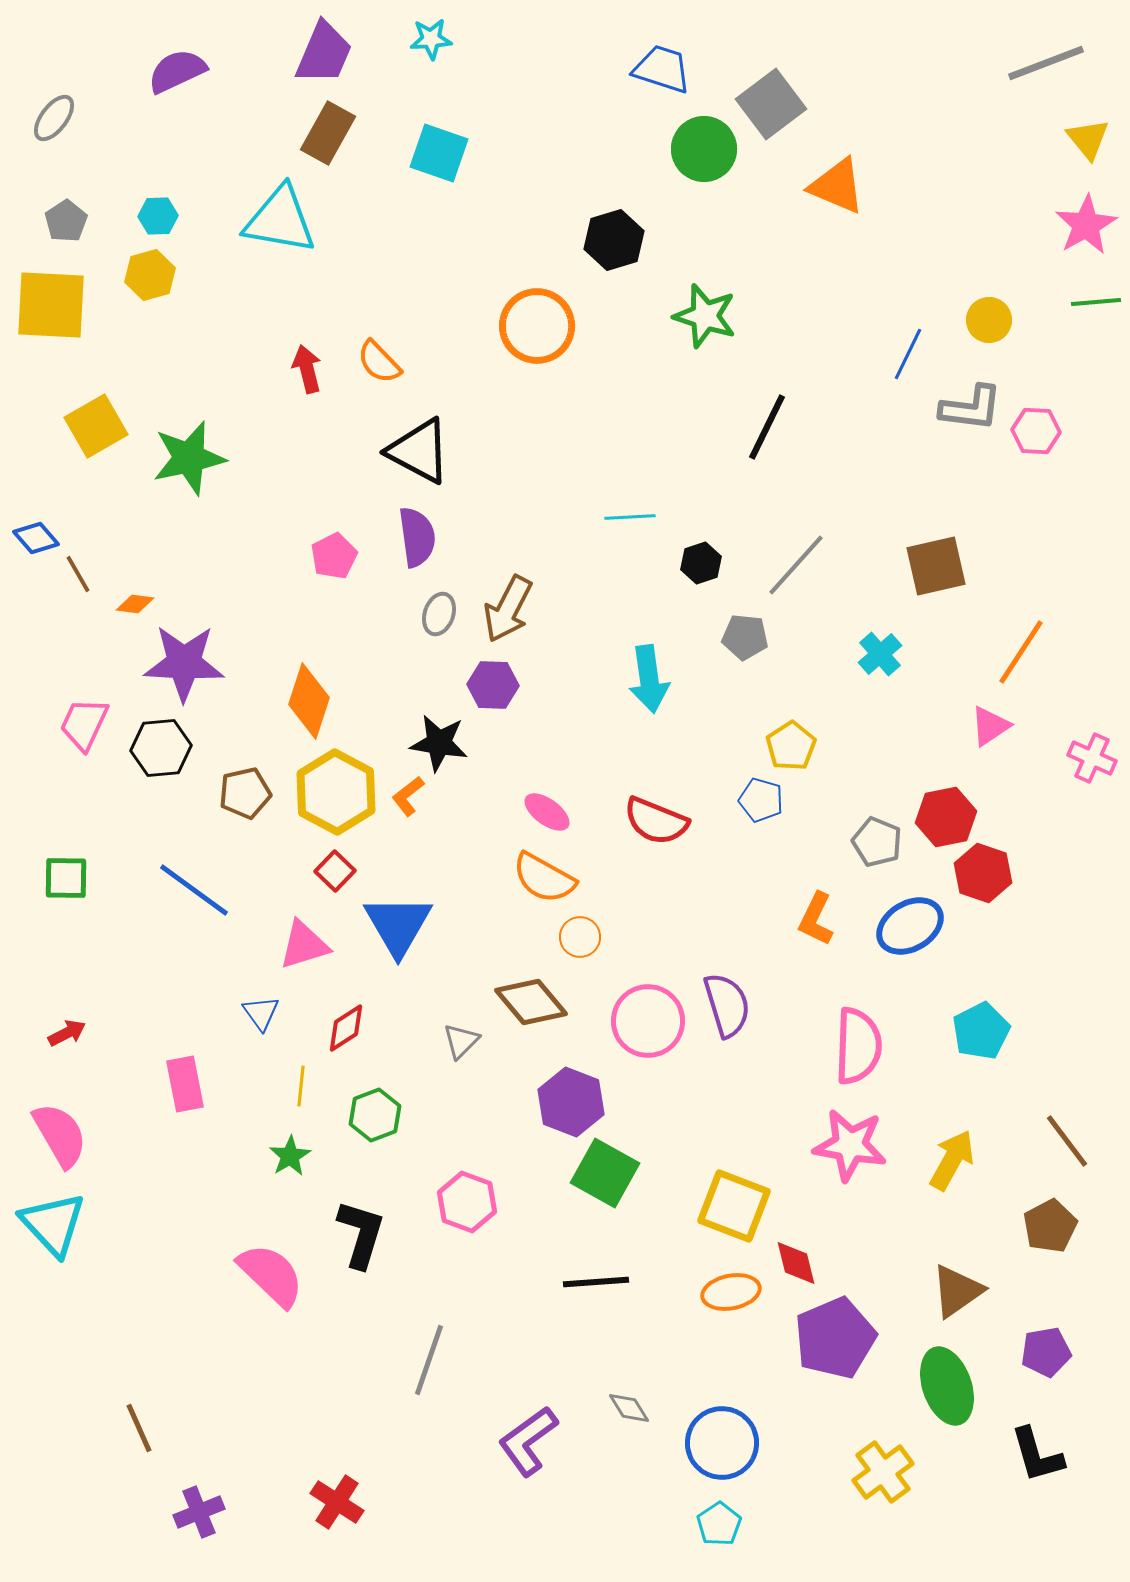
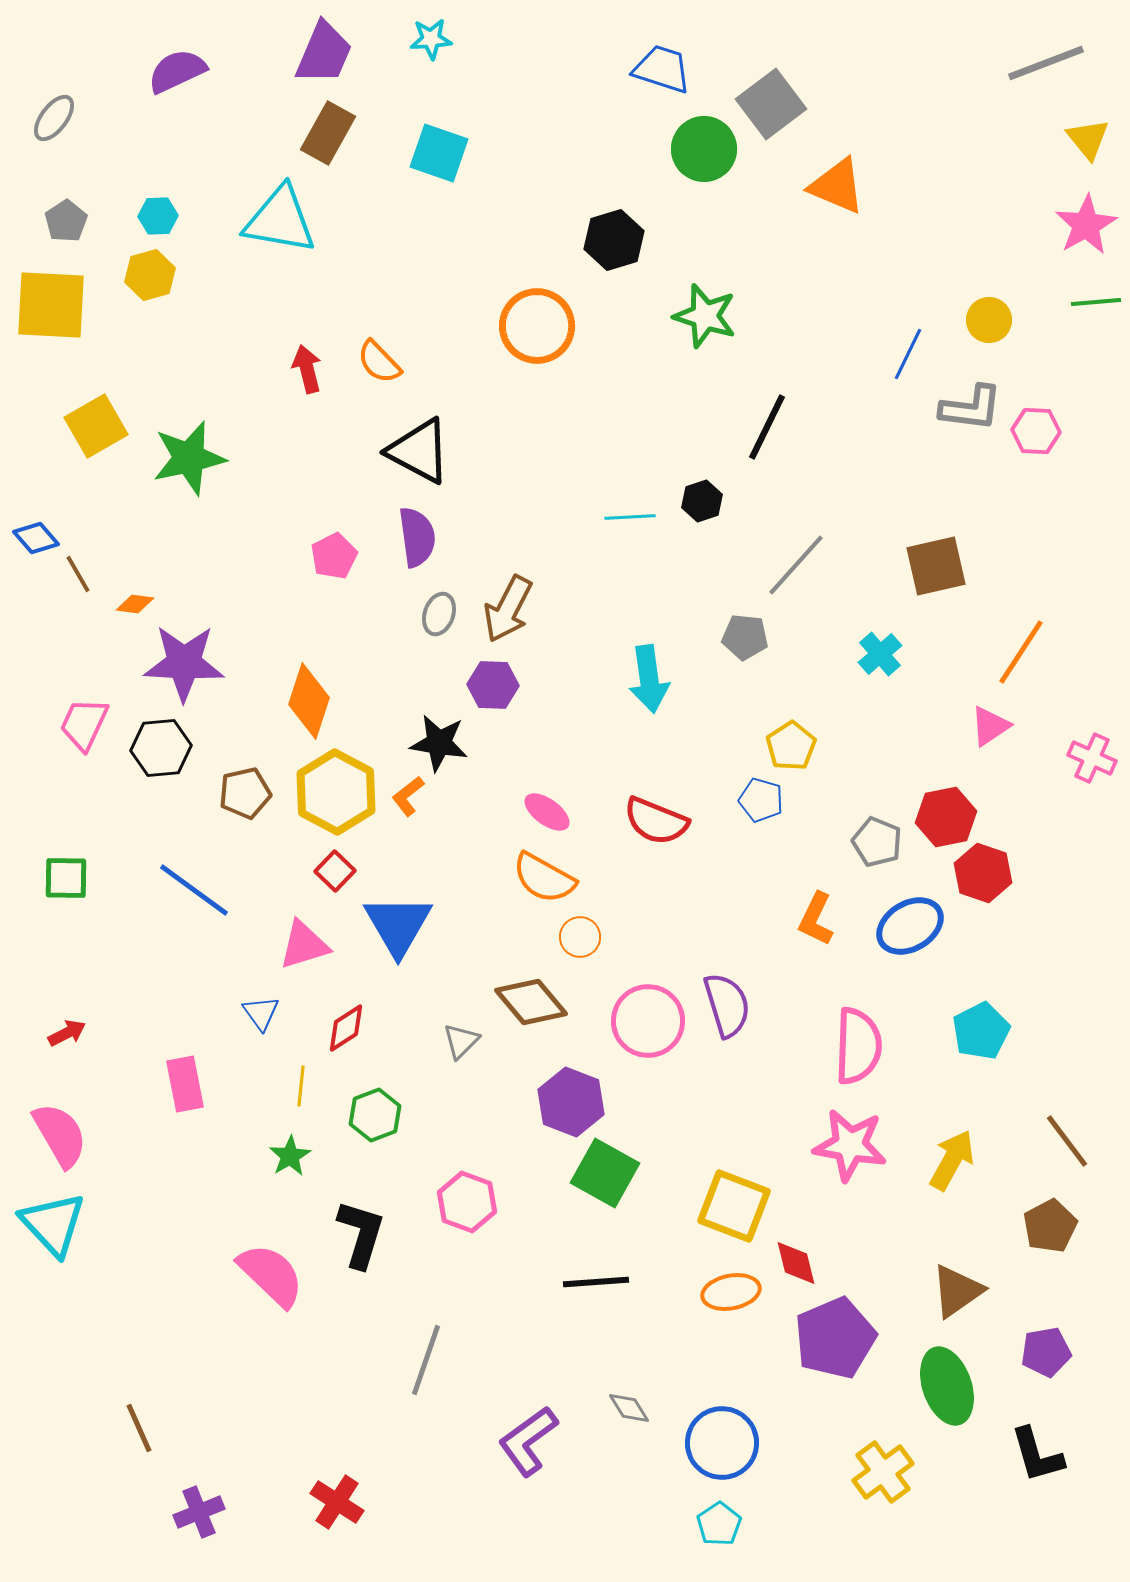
black hexagon at (701, 563): moved 1 px right, 62 px up
gray line at (429, 1360): moved 3 px left
